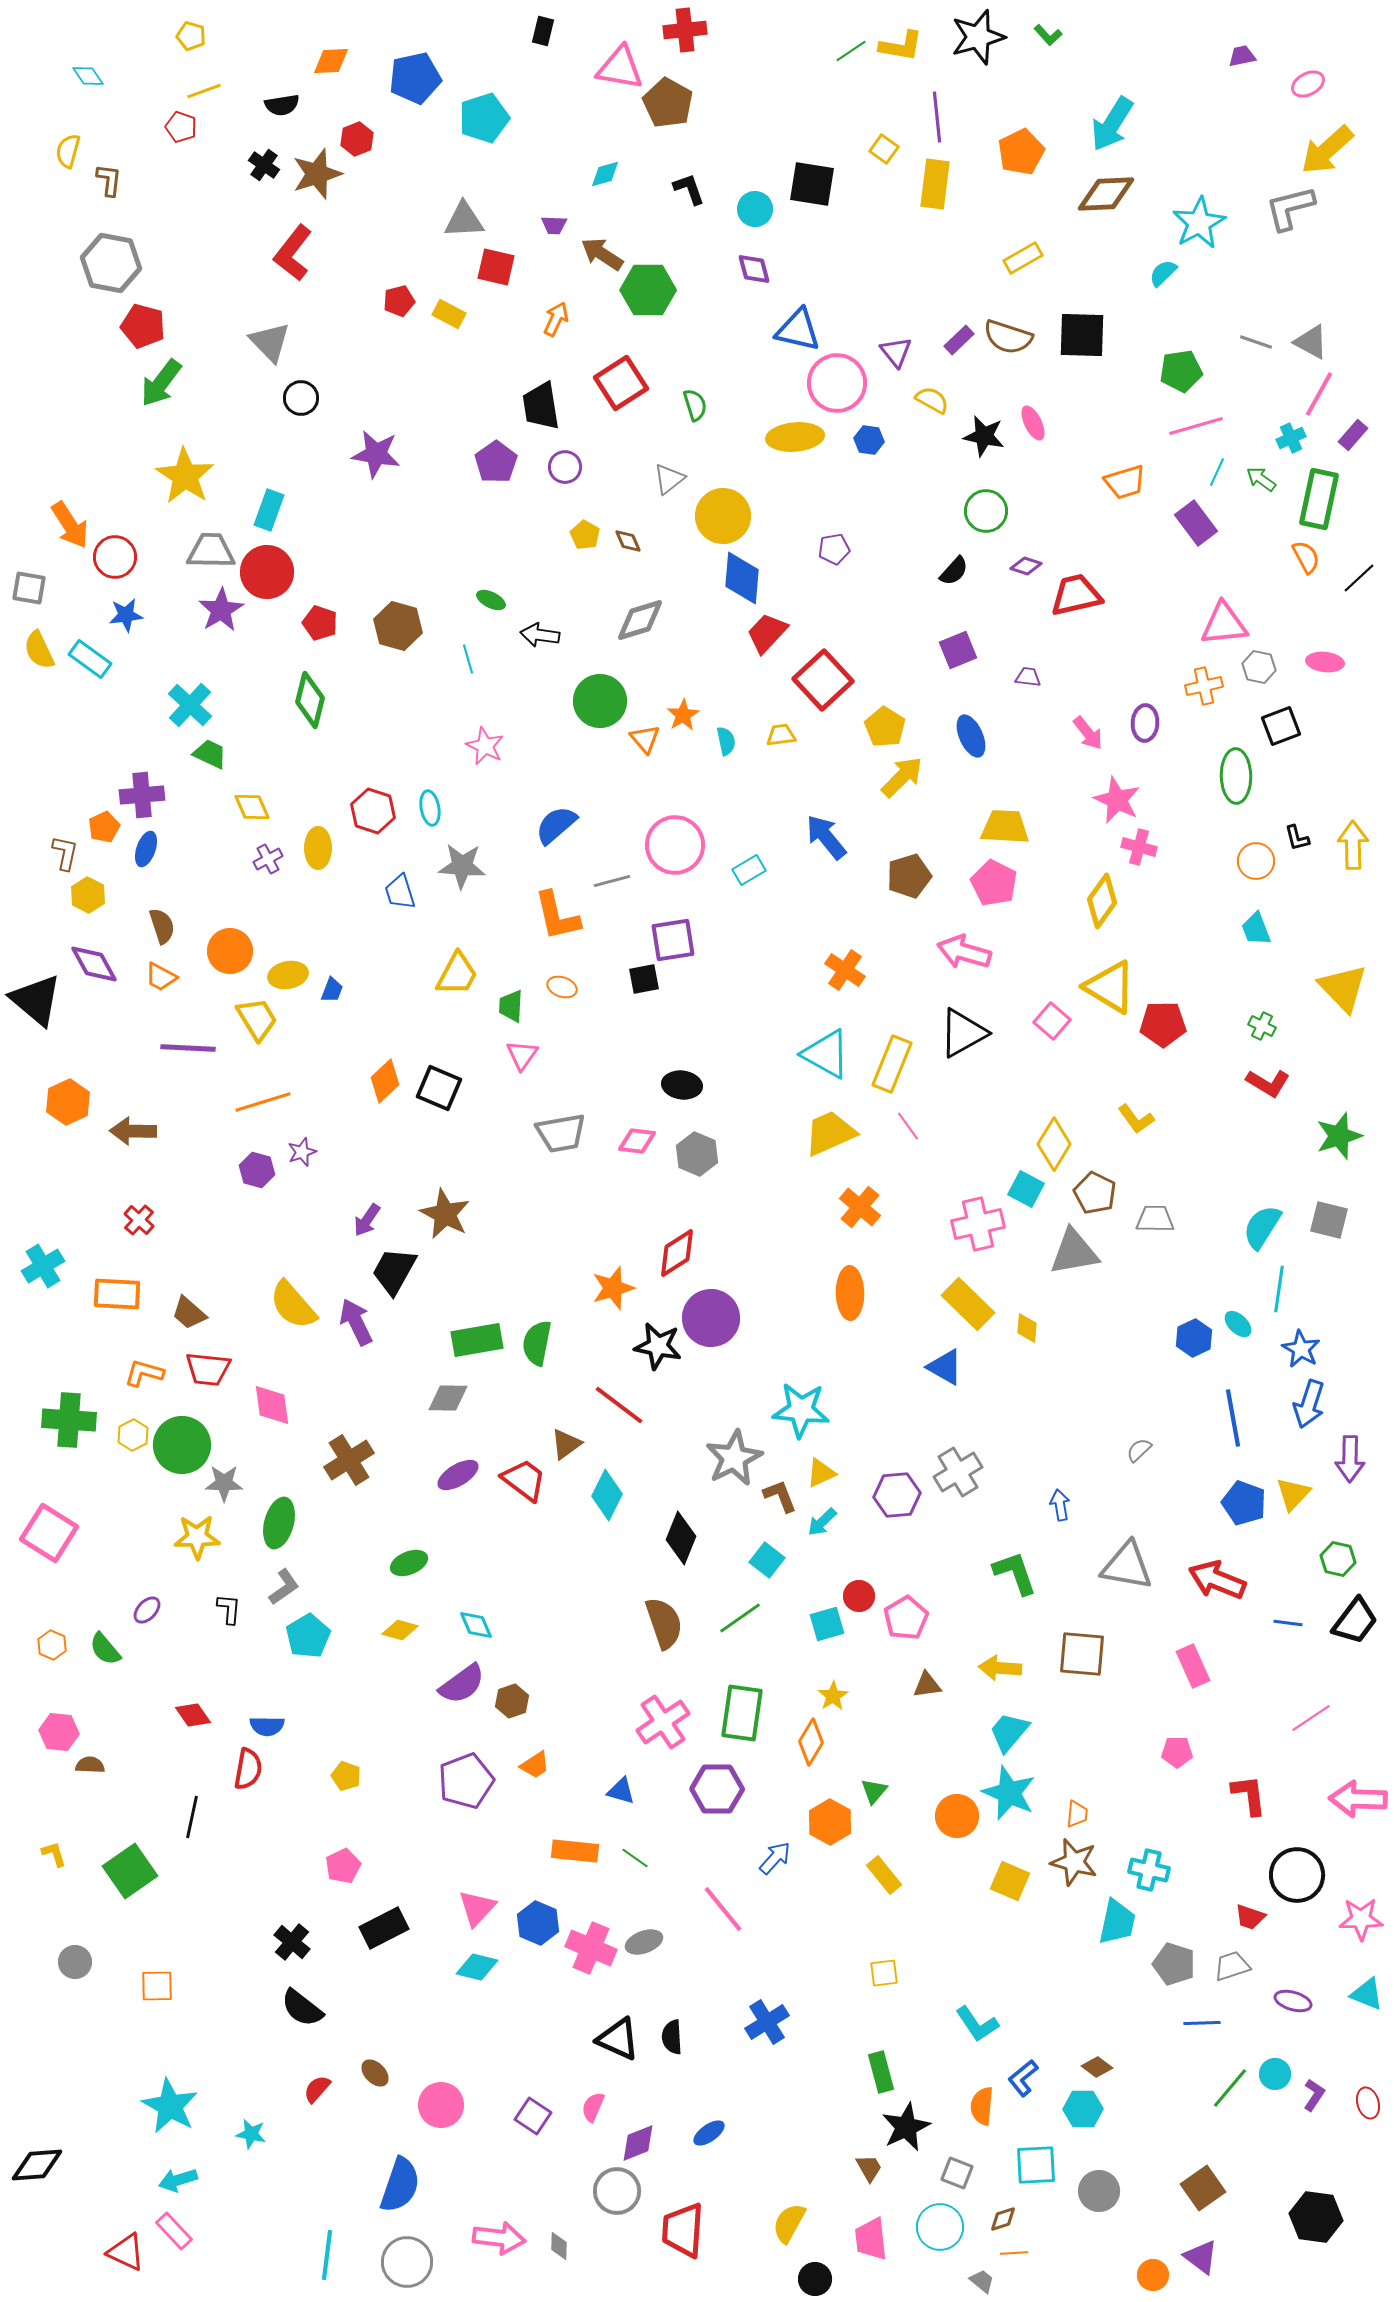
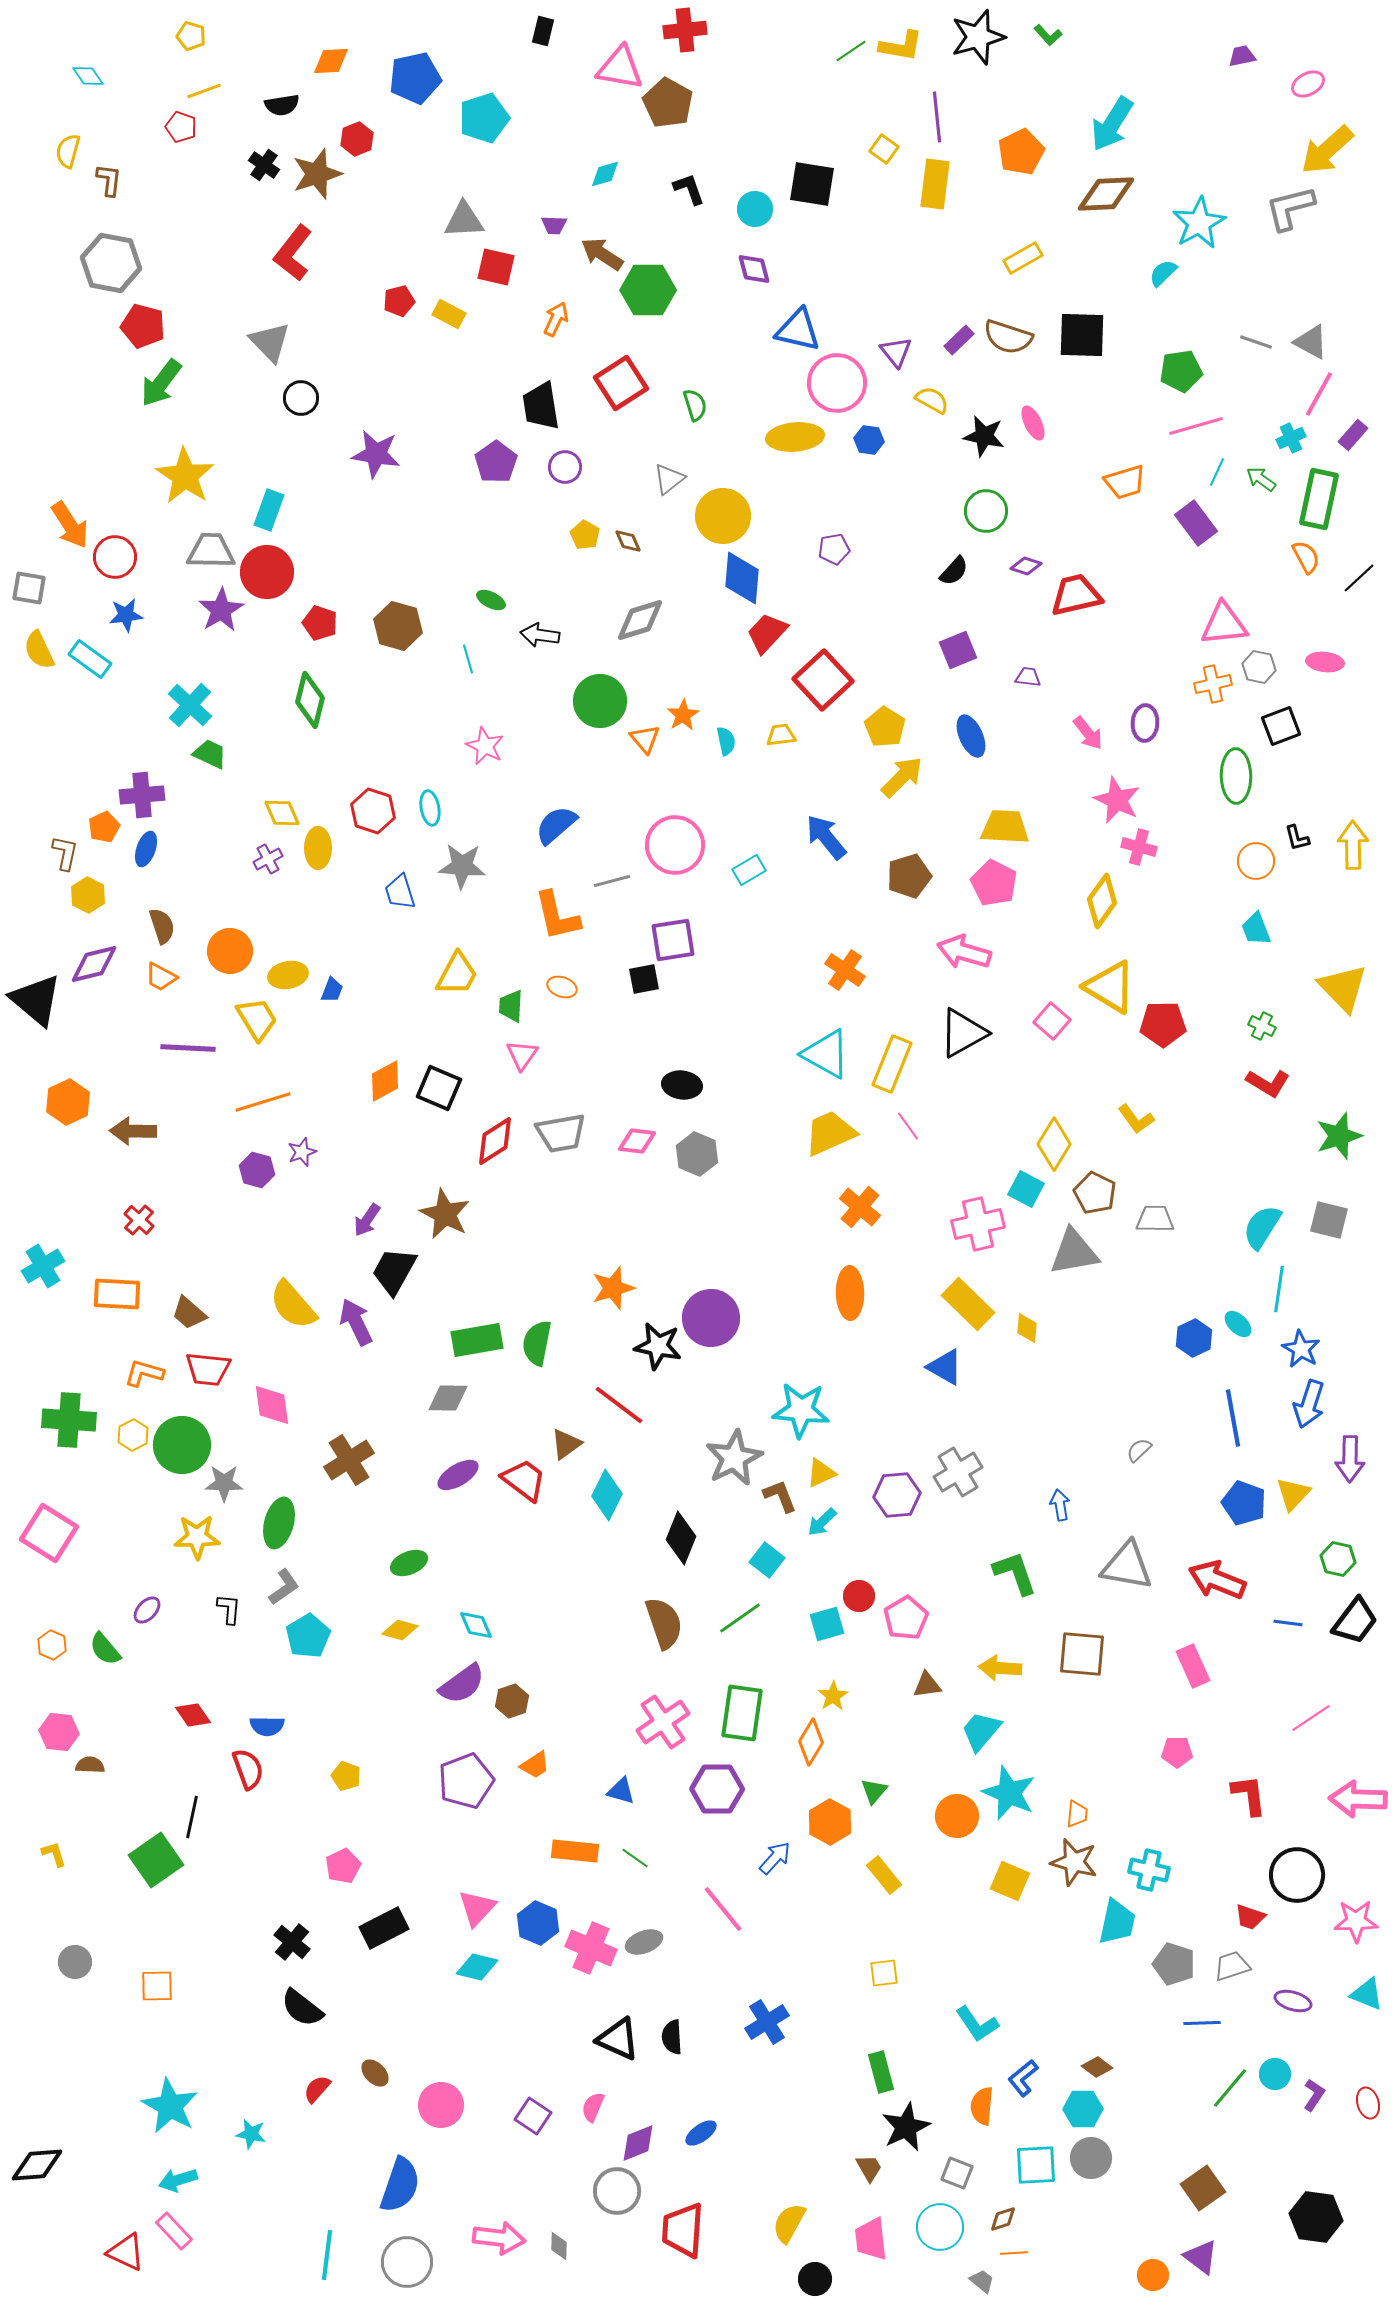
orange cross at (1204, 686): moved 9 px right, 2 px up
yellow diamond at (252, 807): moved 30 px right, 6 px down
purple diamond at (94, 964): rotated 75 degrees counterclockwise
orange diamond at (385, 1081): rotated 15 degrees clockwise
red diamond at (677, 1253): moved 182 px left, 112 px up
cyan trapezoid at (1009, 1732): moved 28 px left, 1 px up
red semicircle at (248, 1769): rotated 30 degrees counterclockwise
green square at (130, 1871): moved 26 px right, 11 px up
pink star at (1361, 1919): moved 5 px left, 2 px down
blue ellipse at (709, 2133): moved 8 px left
gray circle at (1099, 2191): moved 8 px left, 33 px up
